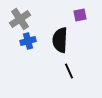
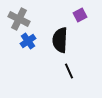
purple square: rotated 16 degrees counterclockwise
gray cross: moved 1 px left; rotated 30 degrees counterclockwise
blue cross: rotated 21 degrees counterclockwise
